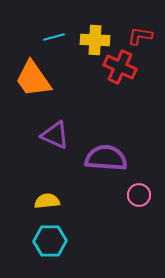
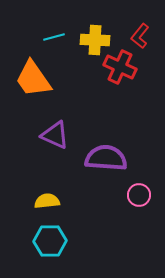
red L-shape: rotated 60 degrees counterclockwise
